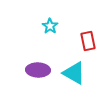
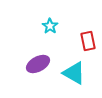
purple ellipse: moved 6 px up; rotated 30 degrees counterclockwise
